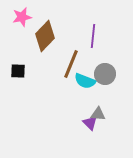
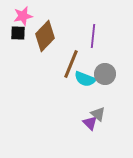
pink star: moved 1 px right, 1 px up
black square: moved 38 px up
cyan semicircle: moved 2 px up
gray triangle: rotated 35 degrees clockwise
